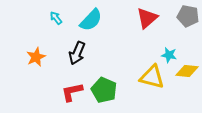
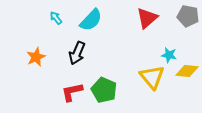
yellow triangle: rotated 36 degrees clockwise
